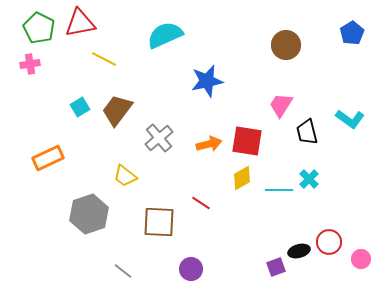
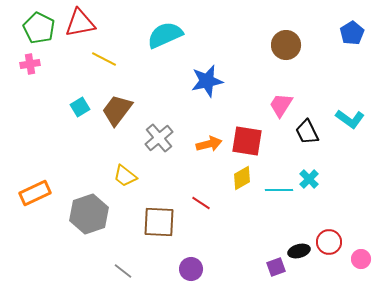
black trapezoid: rotated 12 degrees counterclockwise
orange rectangle: moved 13 px left, 35 px down
